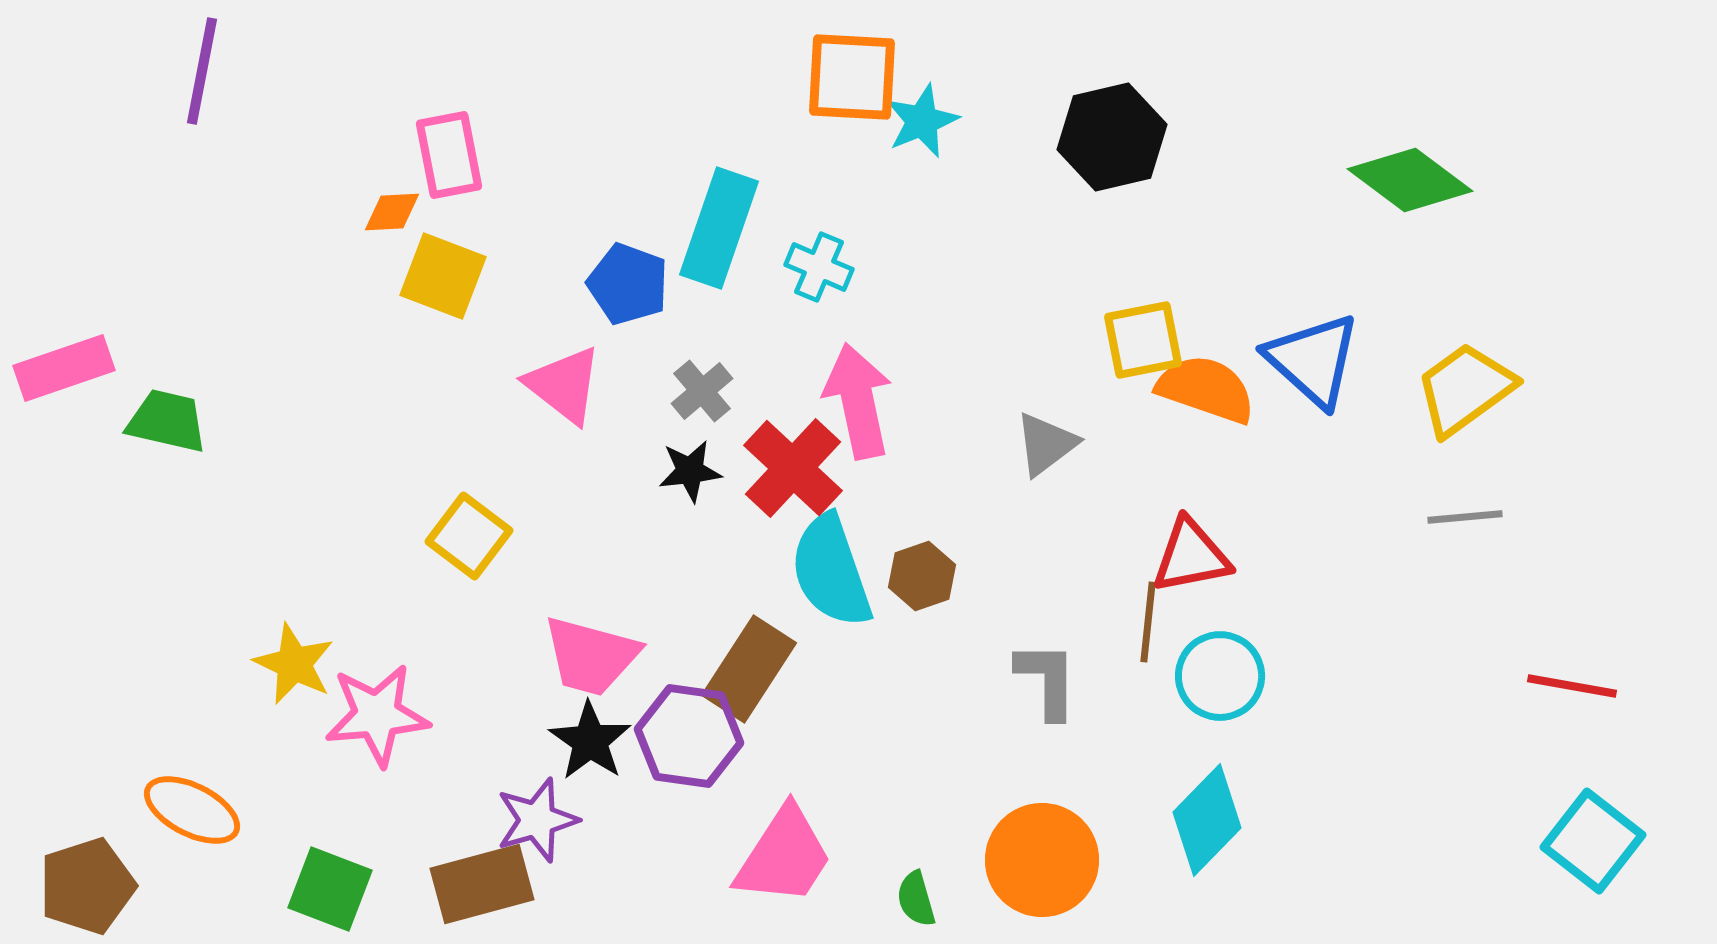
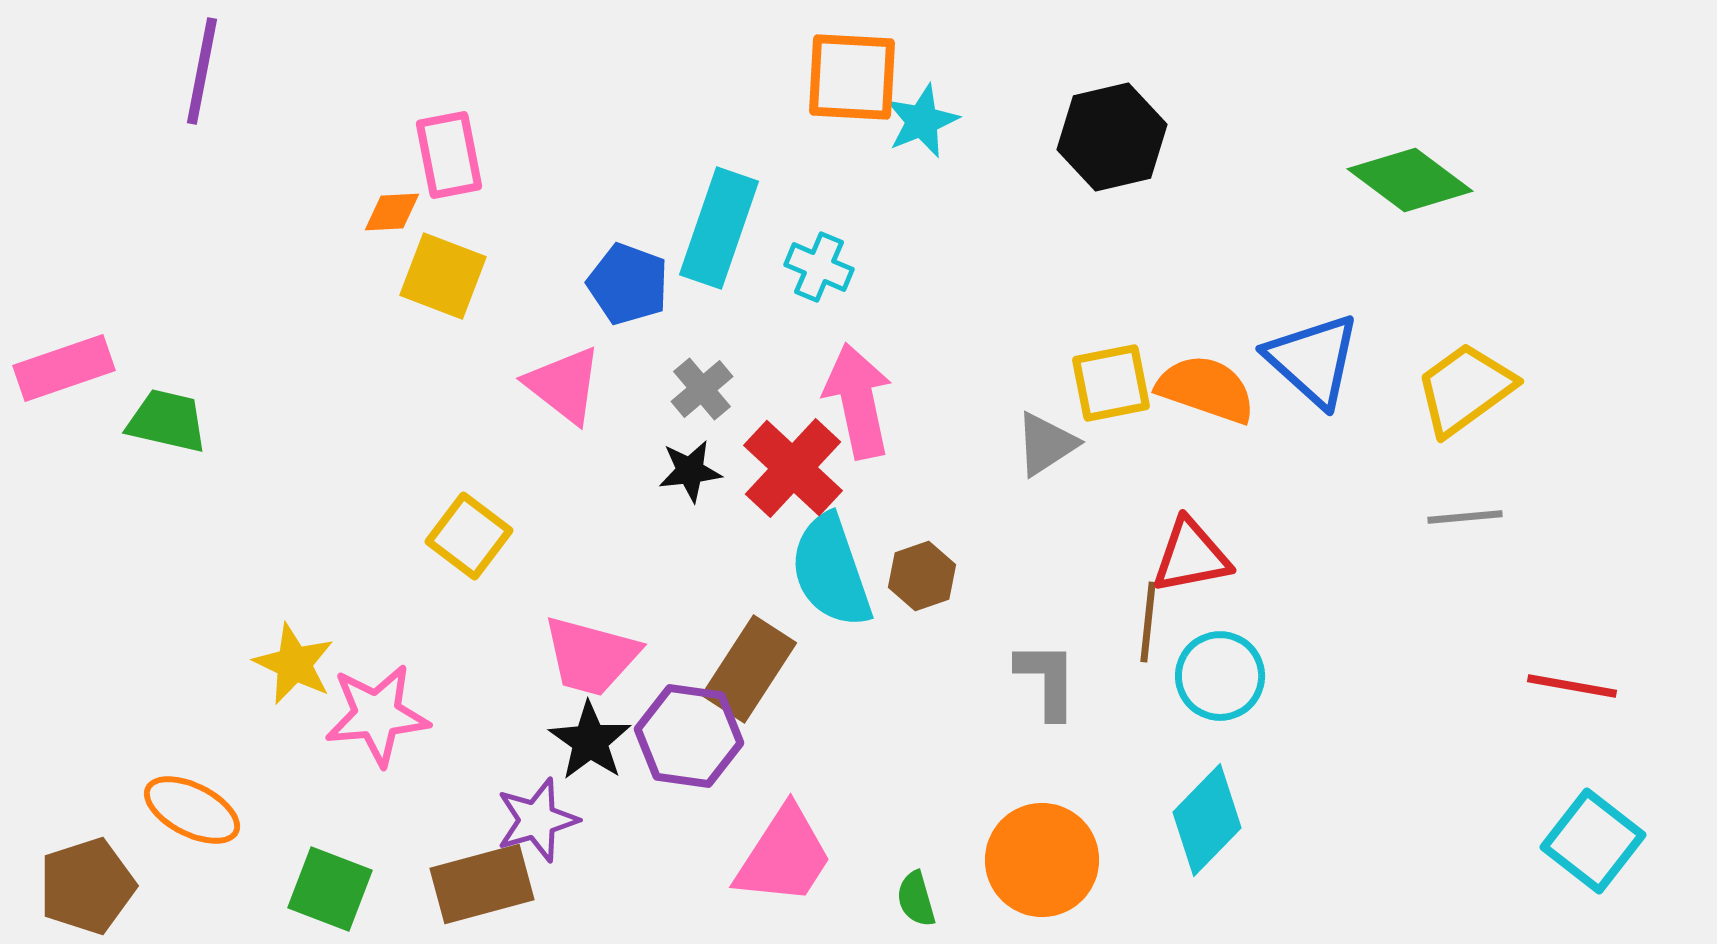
yellow square at (1143, 340): moved 32 px left, 43 px down
gray cross at (702, 391): moved 2 px up
gray triangle at (1046, 444): rotated 4 degrees clockwise
